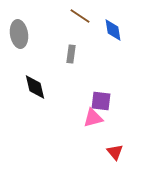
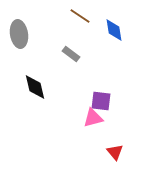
blue diamond: moved 1 px right
gray rectangle: rotated 60 degrees counterclockwise
